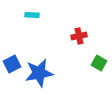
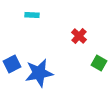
red cross: rotated 35 degrees counterclockwise
